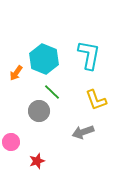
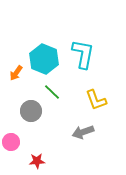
cyan L-shape: moved 6 px left, 1 px up
gray circle: moved 8 px left
red star: rotated 14 degrees clockwise
